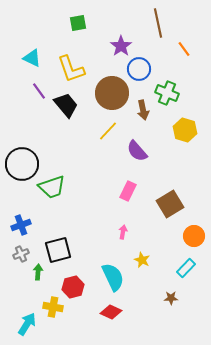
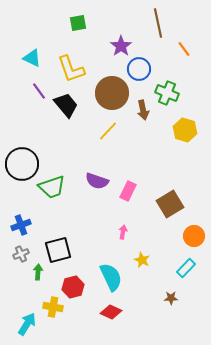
purple semicircle: moved 40 px left, 30 px down; rotated 30 degrees counterclockwise
cyan semicircle: moved 2 px left
